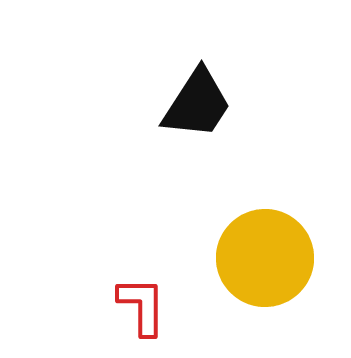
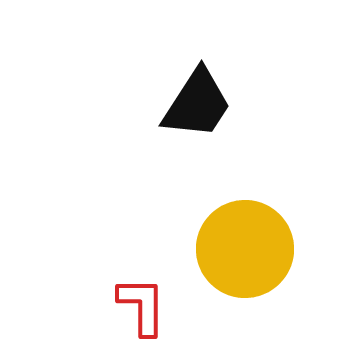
yellow circle: moved 20 px left, 9 px up
